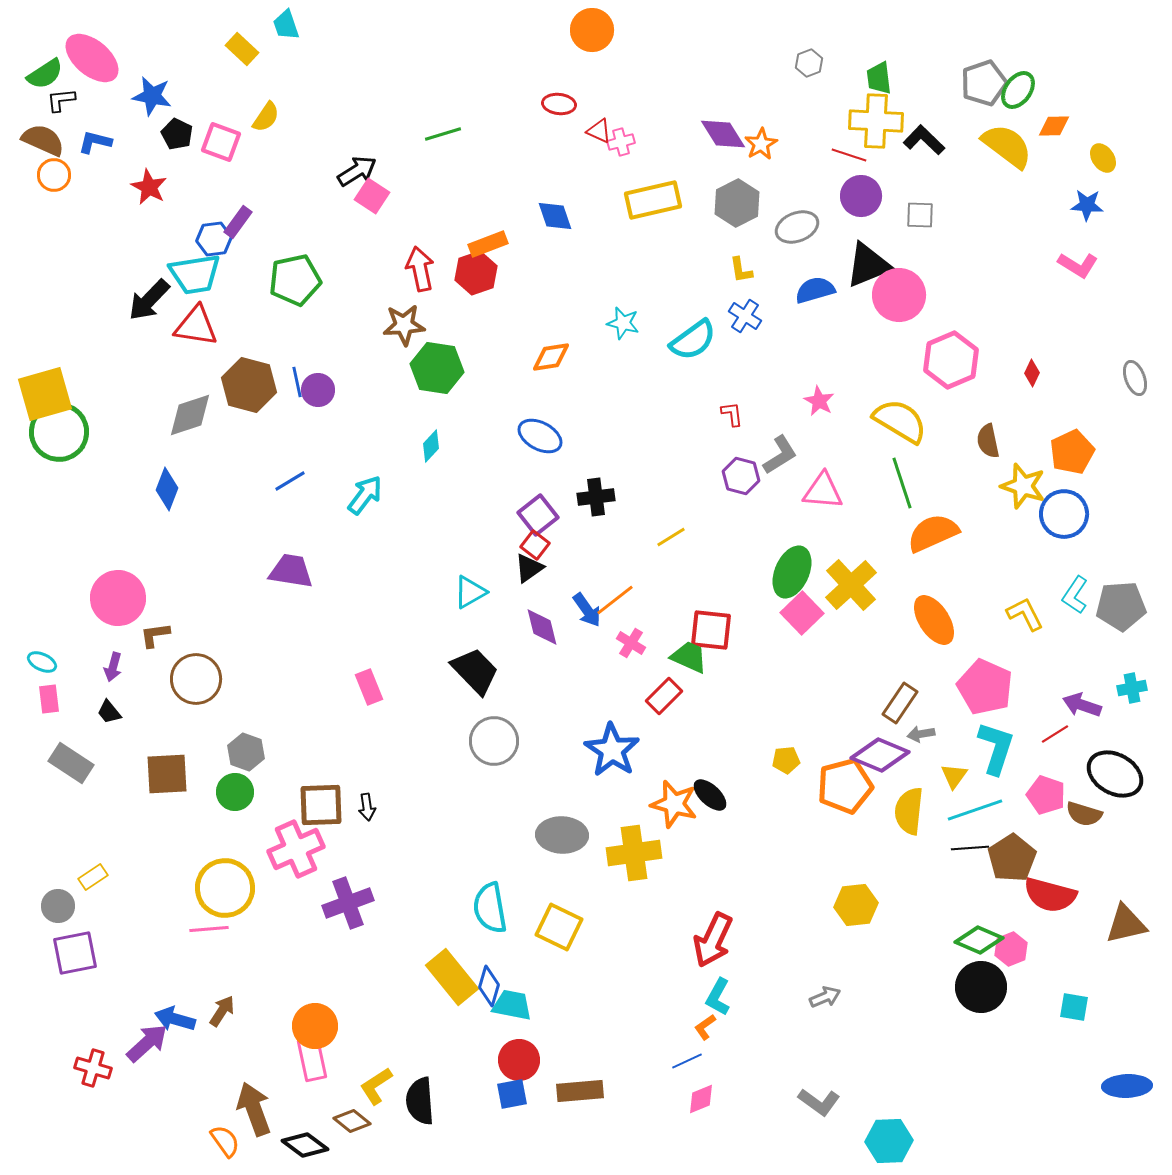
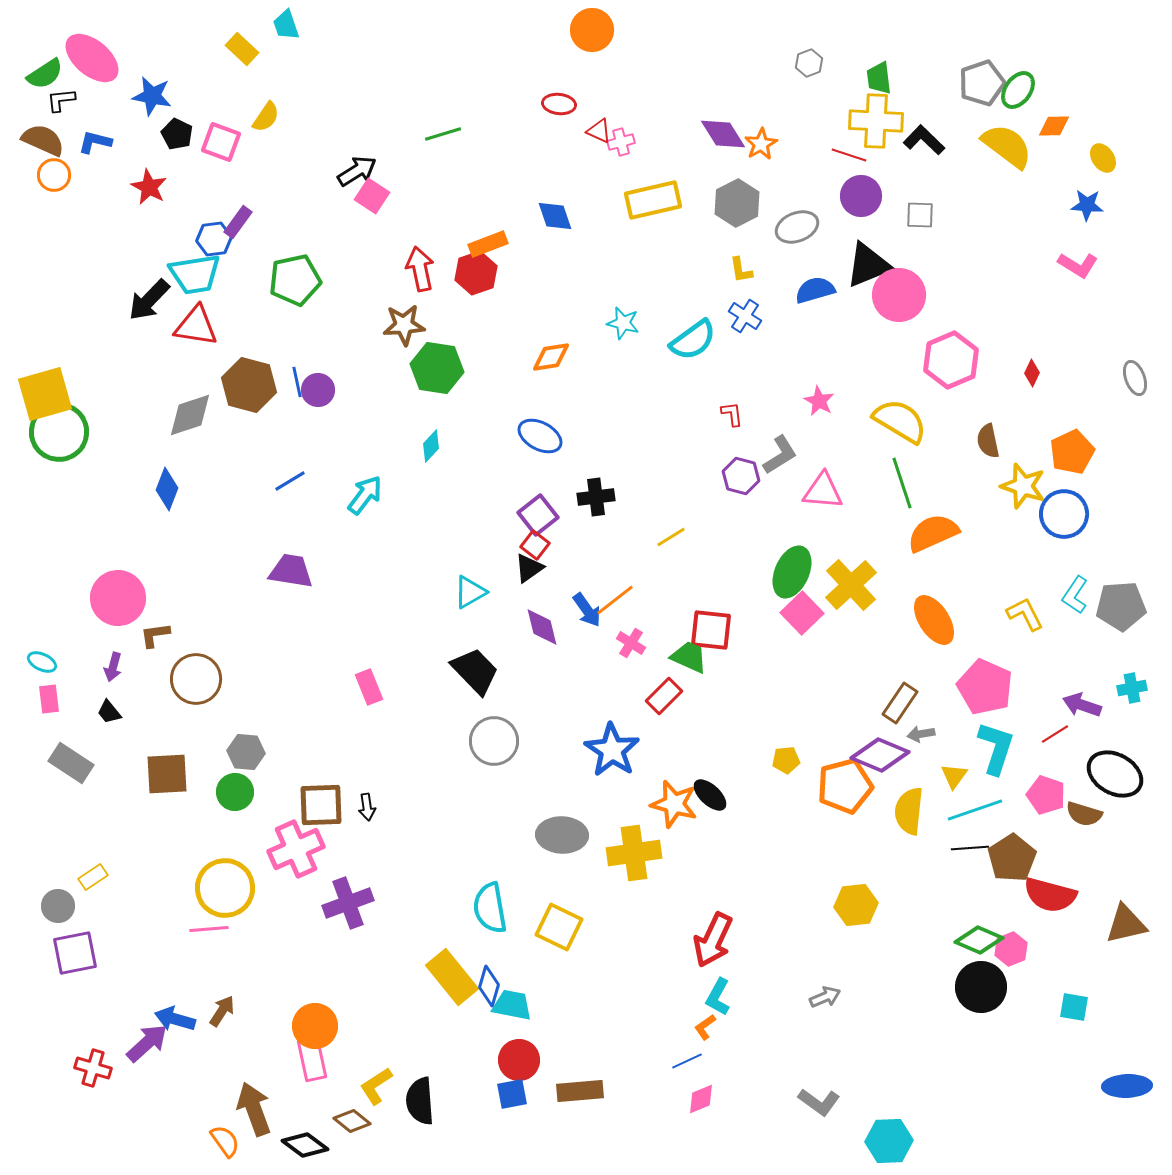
gray pentagon at (984, 83): moved 2 px left
gray hexagon at (246, 752): rotated 15 degrees counterclockwise
